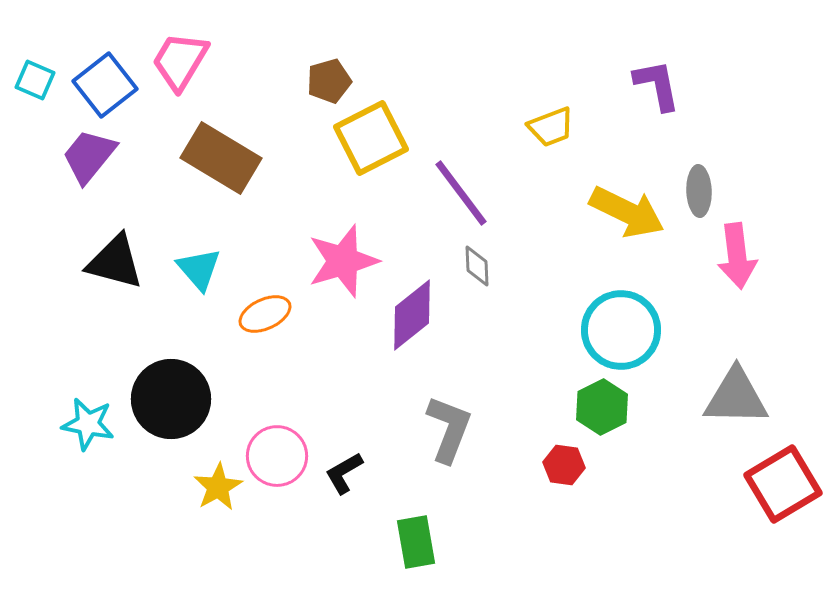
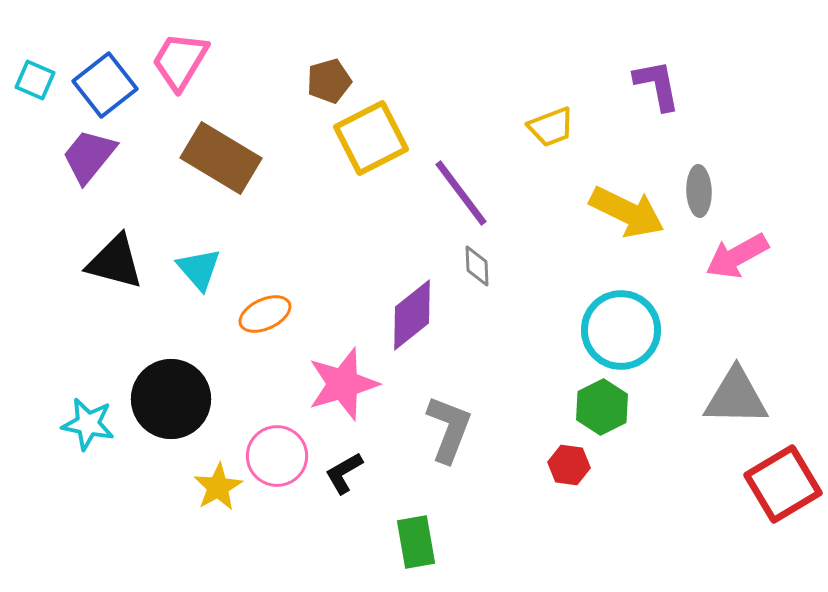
pink arrow: rotated 68 degrees clockwise
pink star: moved 123 px down
red hexagon: moved 5 px right
